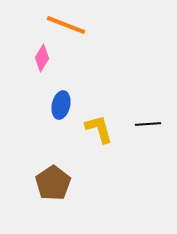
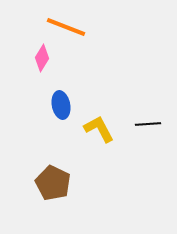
orange line: moved 2 px down
blue ellipse: rotated 24 degrees counterclockwise
yellow L-shape: rotated 12 degrees counterclockwise
brown pentagon: rotated 12 degrees counterclockwise
